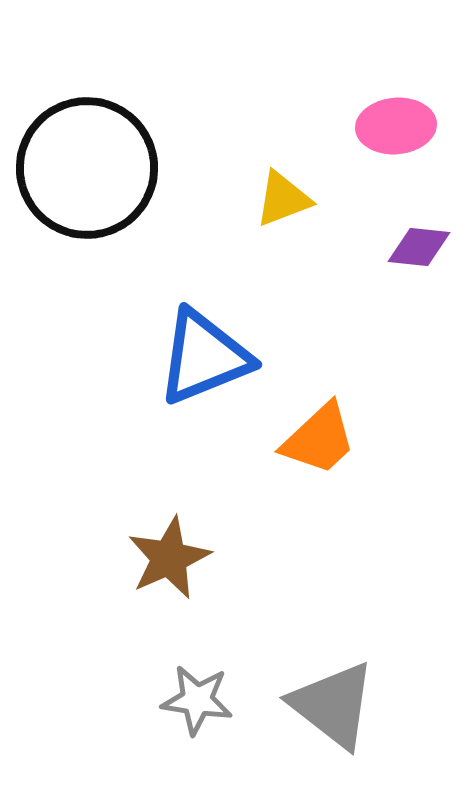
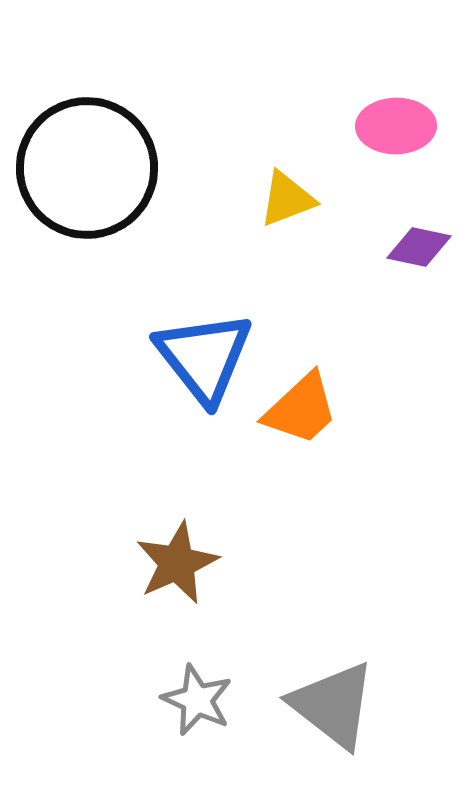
pink ellipse: rotated 4 degrees clockwise
yellow triangle: moved 4 px right
purple diamond: rotated 6 degrees clockwise
blue triangle: rotated 46 degrees counterclockwise
orange trapezoid: moved 18 px left, 30 px up
brown star: moved 8 px right, 5 px down
gray star: rotated 16 degrees clockwise
